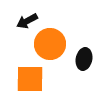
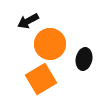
black arrow: moved 1 px right
orange square: moved 11 px right; rotated 32 degrees counterclockwise
